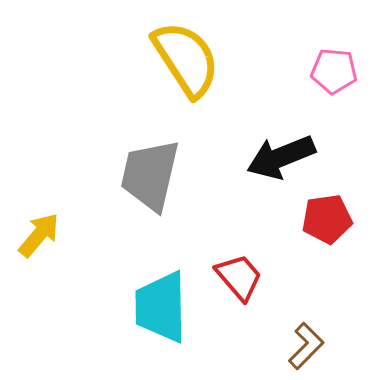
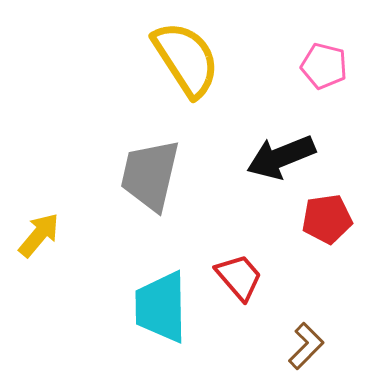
pink pentagon: moved 10 px left, 5 px up; rotated 9 degrees clockwise
